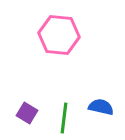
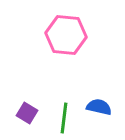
pink hexagon: moved 7 px right
blue semicircle: moved 2 px left
